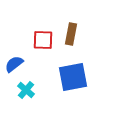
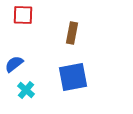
brown rectangle: moved 1 px right, 1 px up
red square: moved 20 px left, 25 px up
